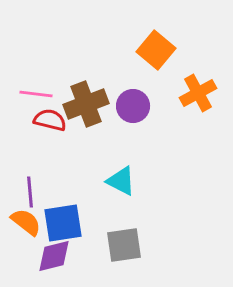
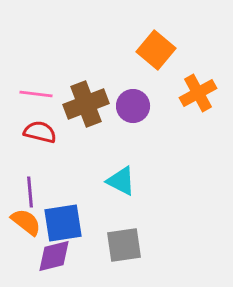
red semicircle: moved 10 px left, 12 px down
